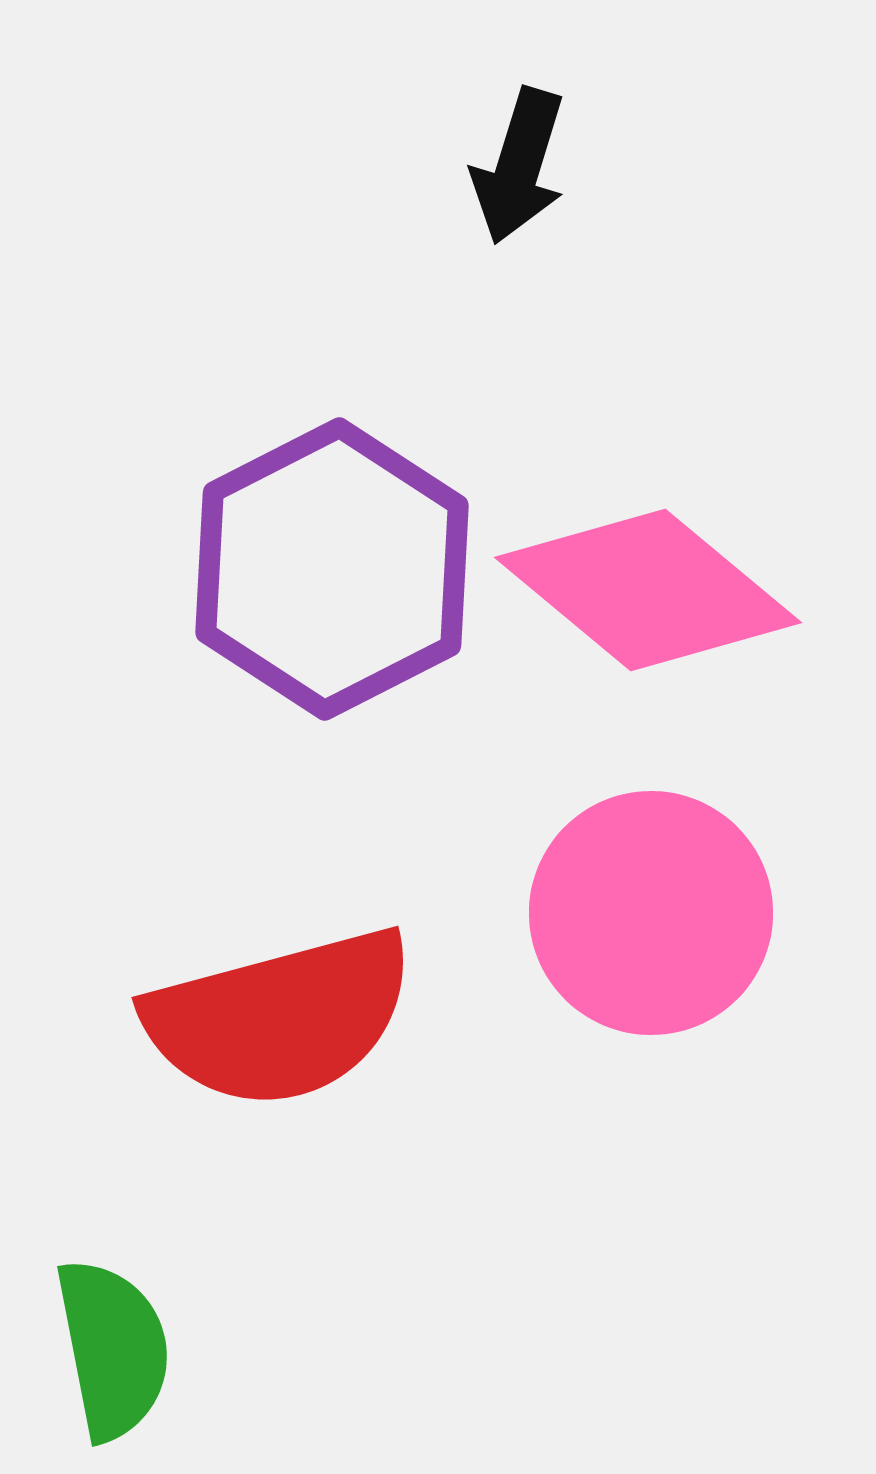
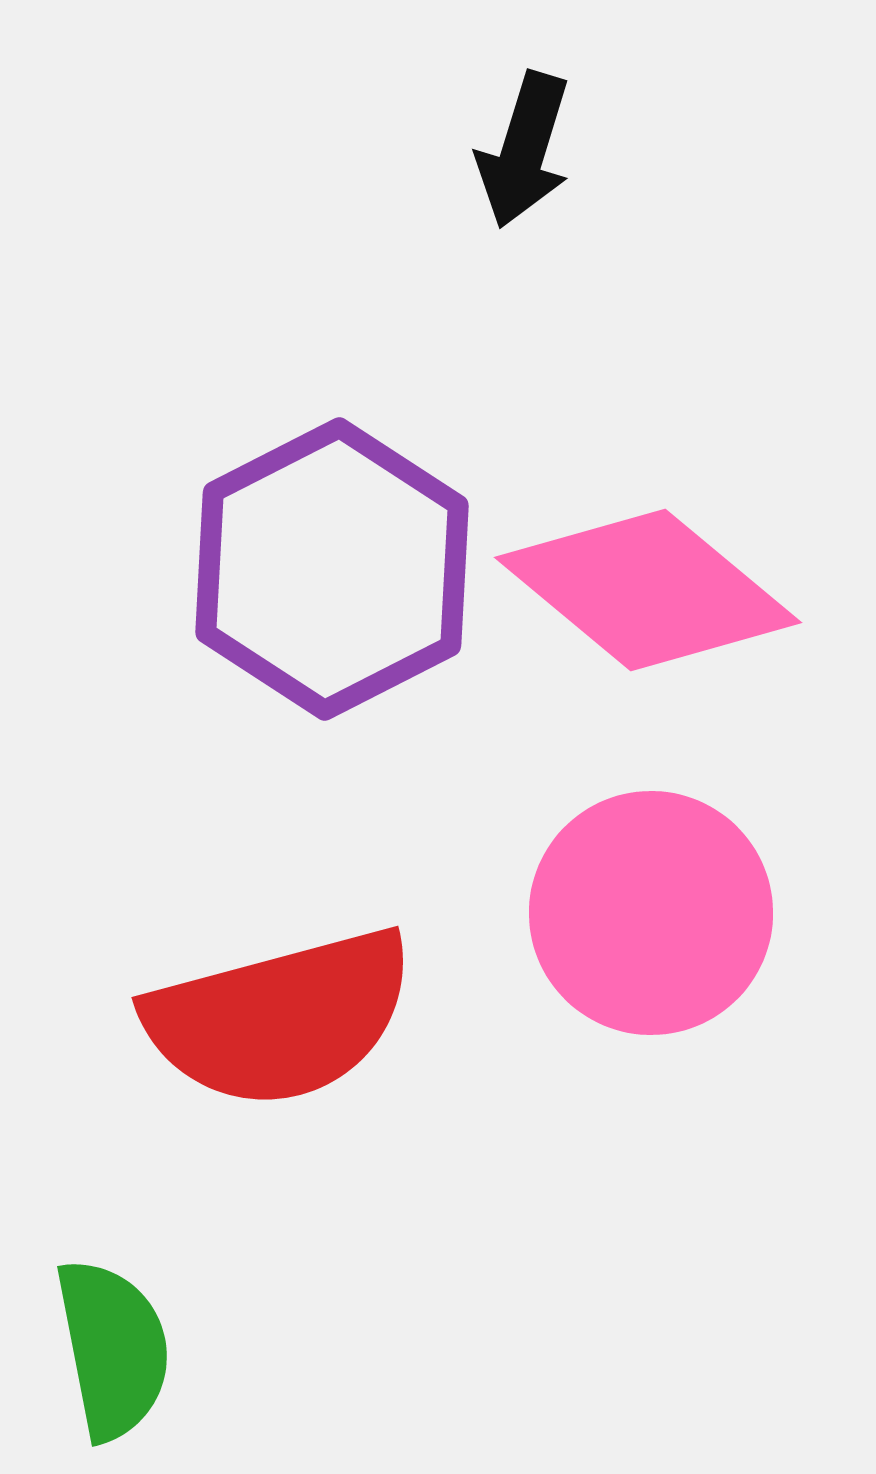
black arrow: moved 5 px right, 16 px up
